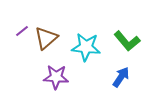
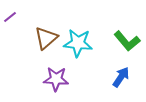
purple line: moved 12 px left, 14 px up
cyan star: moved 8 px left, 4 px up
purple star: moved 2 px down
